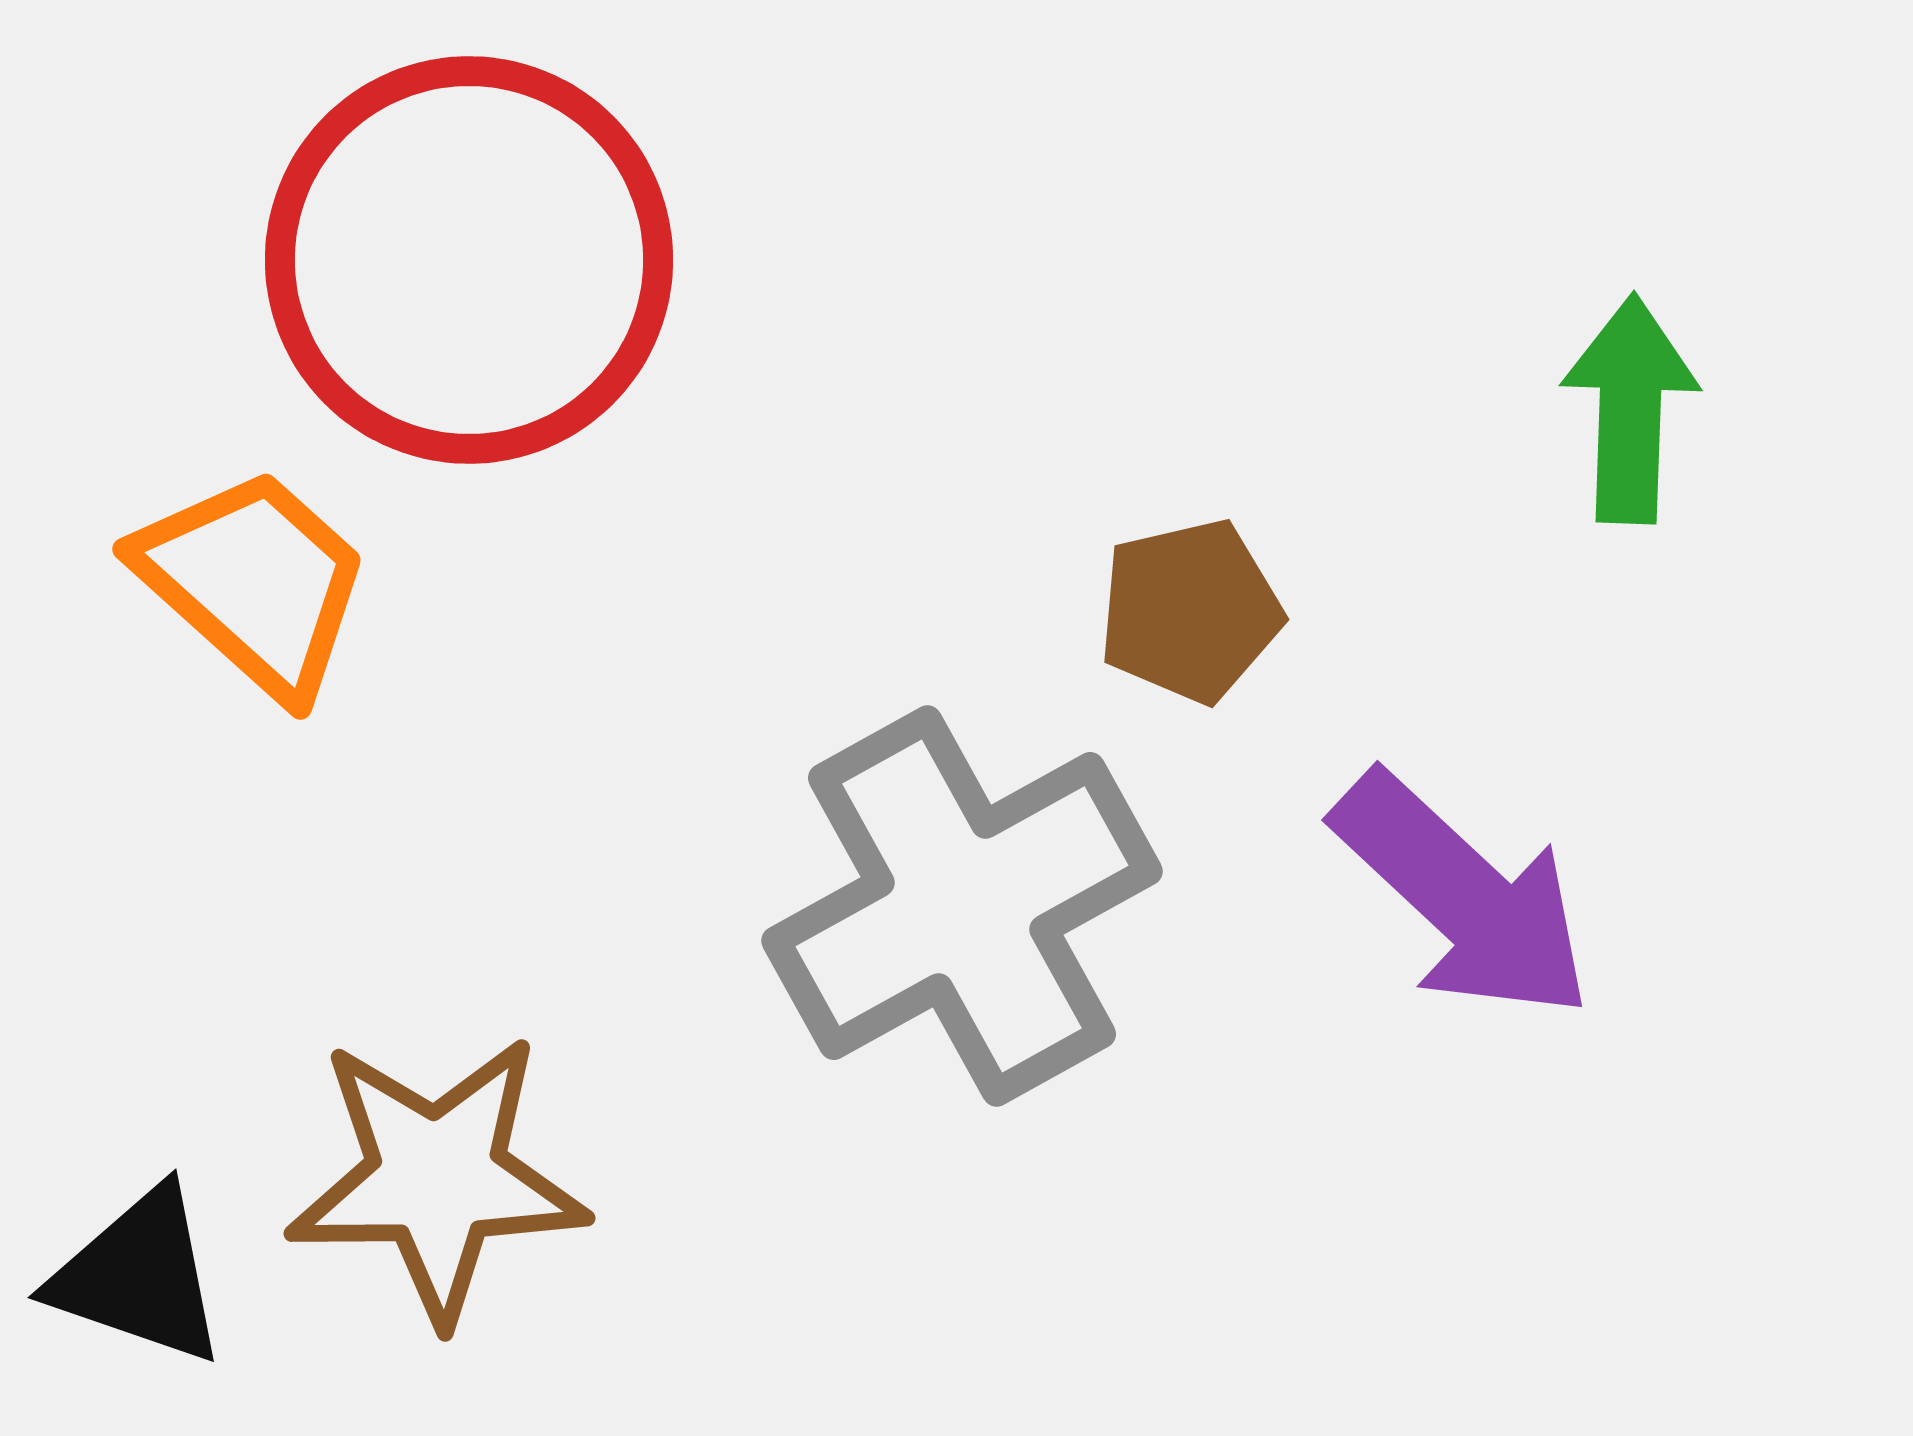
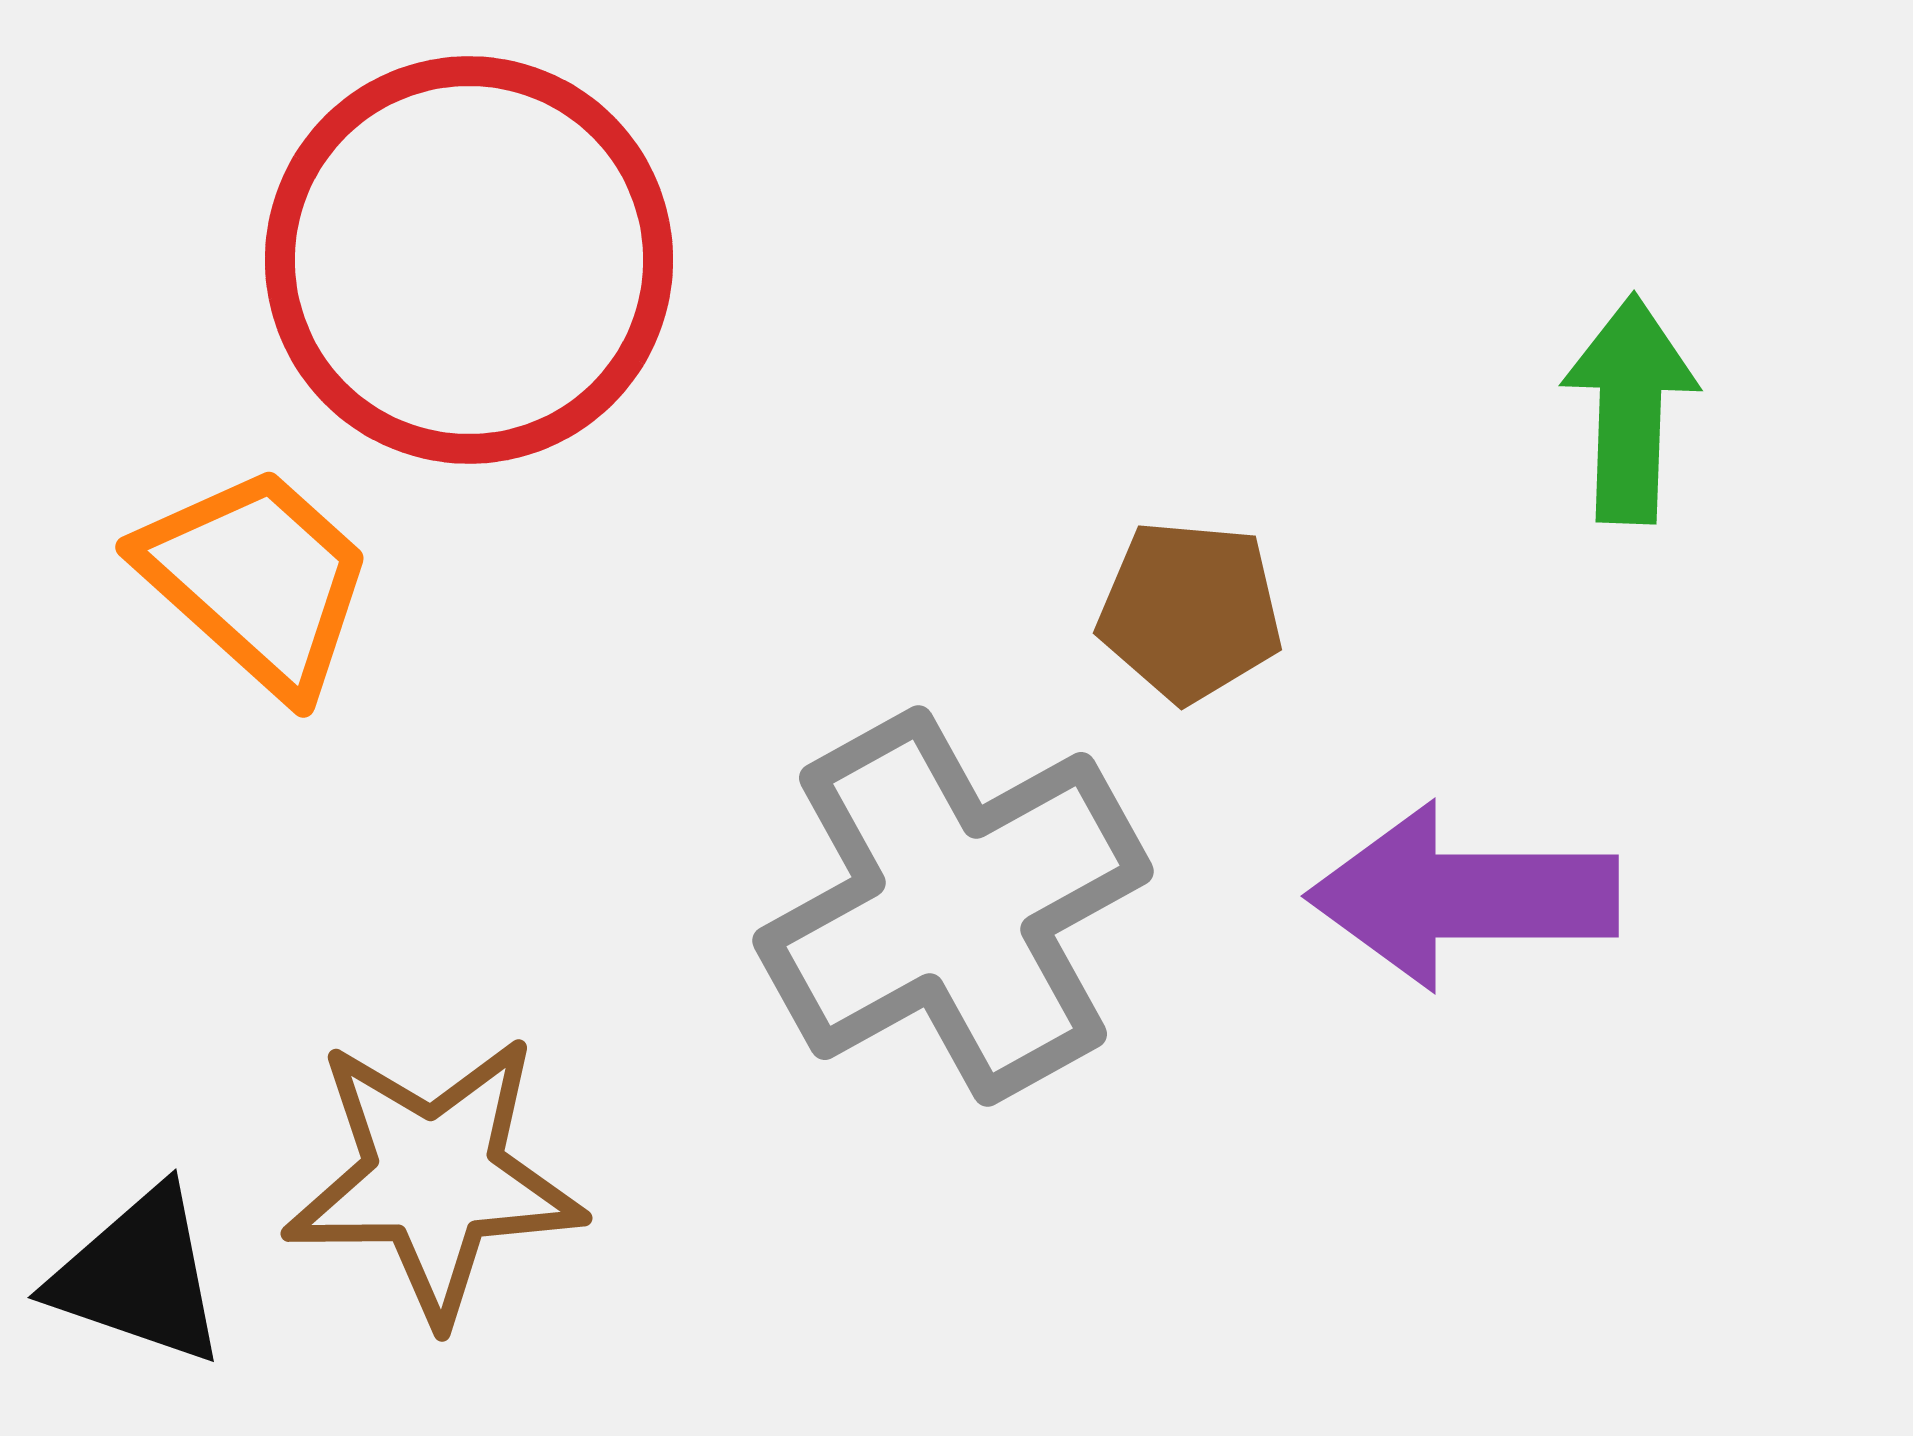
orange trapezoid: moved 3 px right, 2 px up
brown pentagon: rotated 18 degrees clockwise
purple arrow: rotated 137 degrees clockwise
gray cross: moved 9 px left
brown star: moved 3 px left
